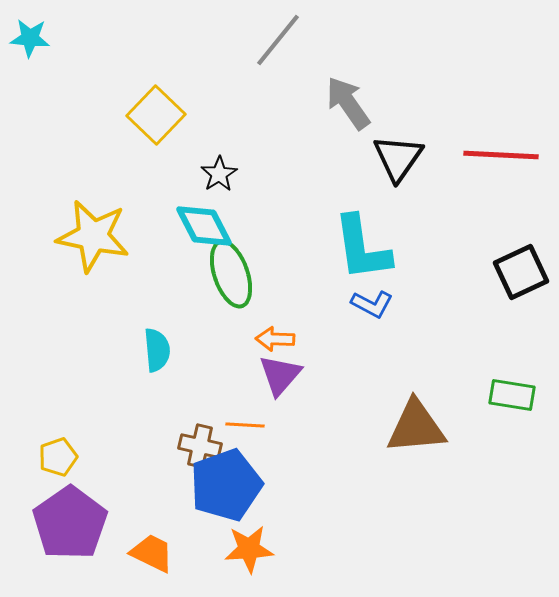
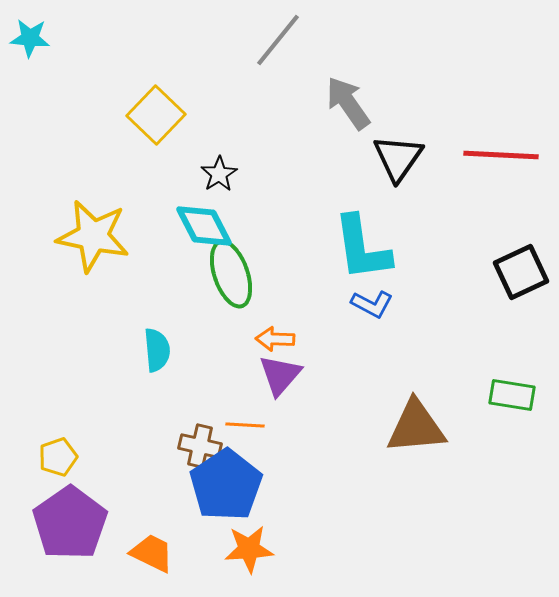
blue pentagon: rotated 14 degrees counterclockwise
